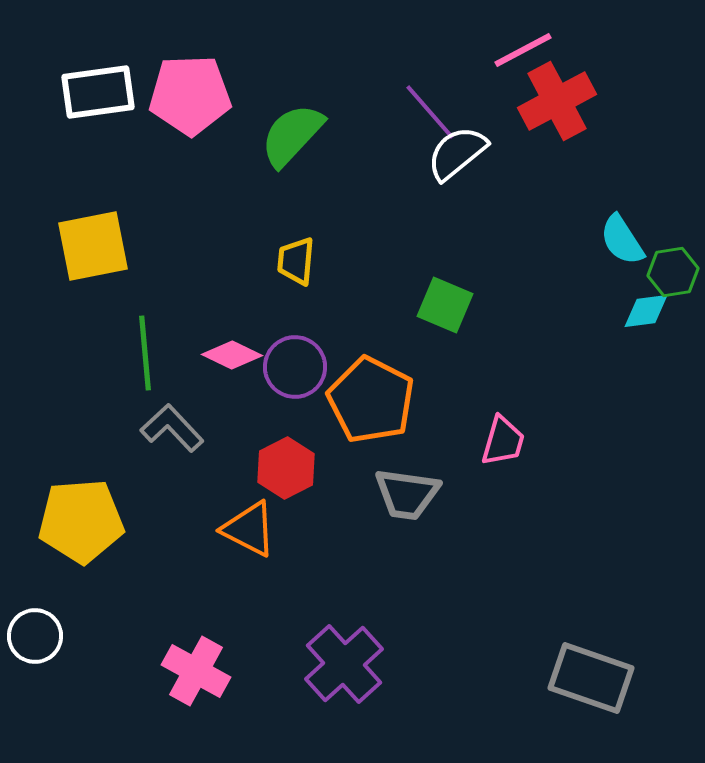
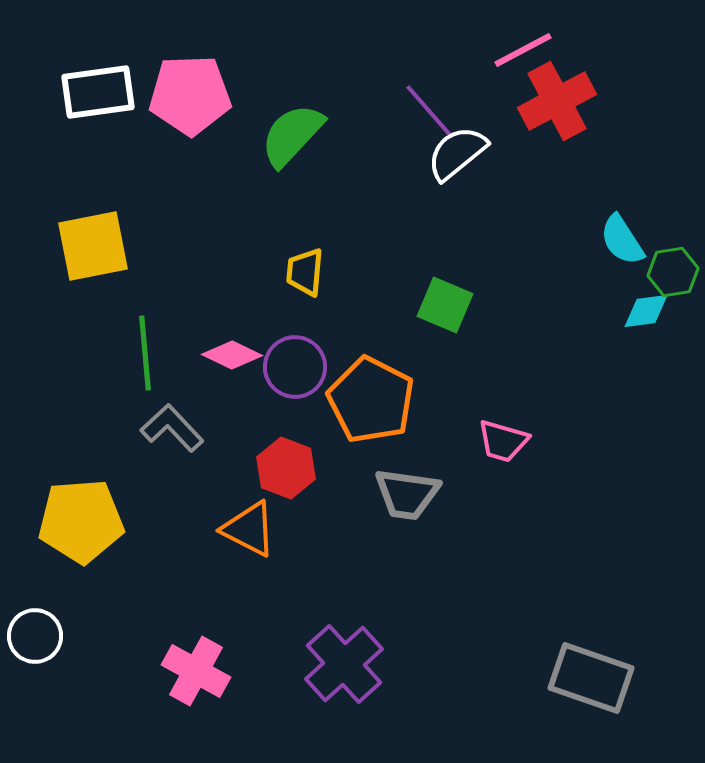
yellow trapezoid: moved 9 px right, 11 px down
pink trapezoid: rotated 90 degrees clockwise
red hexagon: rotated 12 degrees counterclockwise
